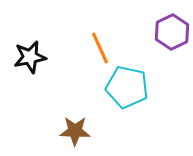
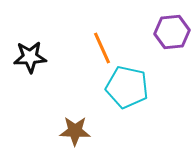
purple hexagon: rotated 20 degrees clockwise
orange line: moved 2 px right
black star: rotated 8 degrees clockwise
